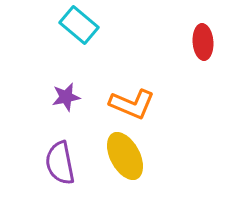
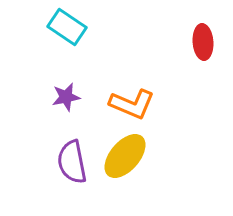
cyan rectangle: moved 12 px left, 2 px down; rotated 6 degrees counterclockwise
yellow ellipse: rotated 69 degrees clockwise
purple semicircle: moved 12 px right, 1 px up
